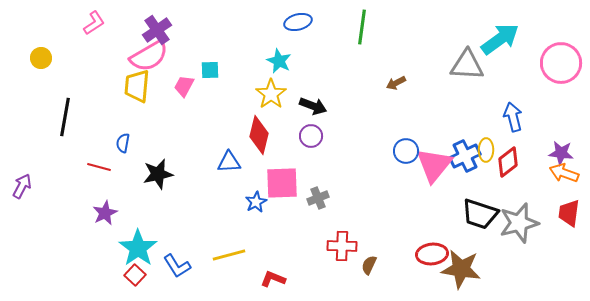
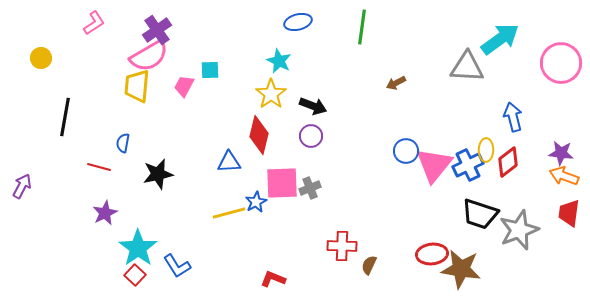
gray triangle at (467, 65): moved 2 px down
blue cross at (465, 156): moved 3 px right, 9 px down
orange arrow at (564, 173): moved 3 px down
gray cross at (318, 198): moved 8 px left, 10 px up
gray star at (519, 223): moved 7 px down; rotated 6 degrees counterclockwise
yellow line at (229, 255): moved 42 px up
